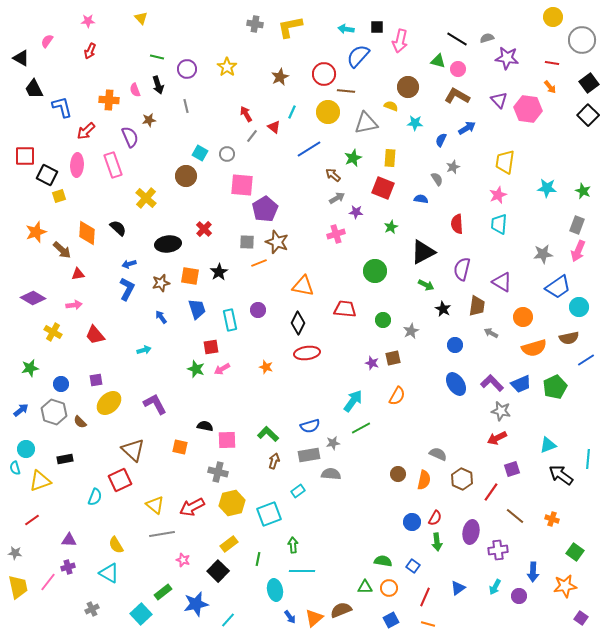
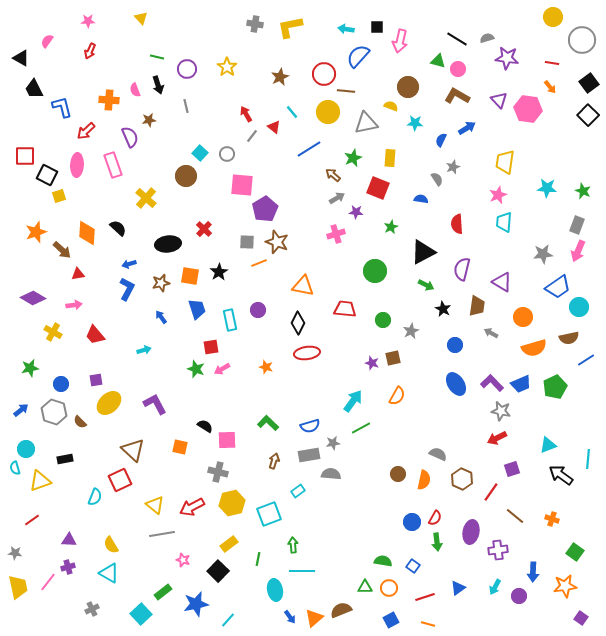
cyan line at (292, 112): rotated 64 degrees counterclockwise
cyan square at (200, 153): rotated 14 degrees clockwise
red square at (383, 188): moved 5 px left
cyan trapezoid at (499, 224): moved 5 px right, 2 px up
black semicircle at (205, 426): rotated 21 degrees clockwise
green L-shape at (268, 434): moved 11 px up
yellow semicircle at (116, 545): moved 5 px left
red line at (425, 597): rotated 48 degrees clockwise
